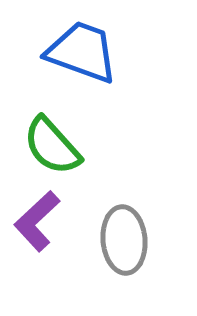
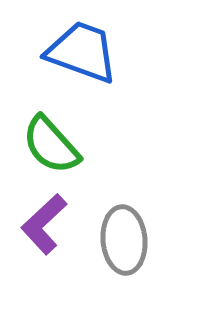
green semicircle: moved 1 px left, 1 px up
purple L-shape: moved 7 px right, 3 px down
